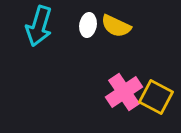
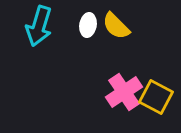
yellow semicircle: rotated 20 degrees clockwise
